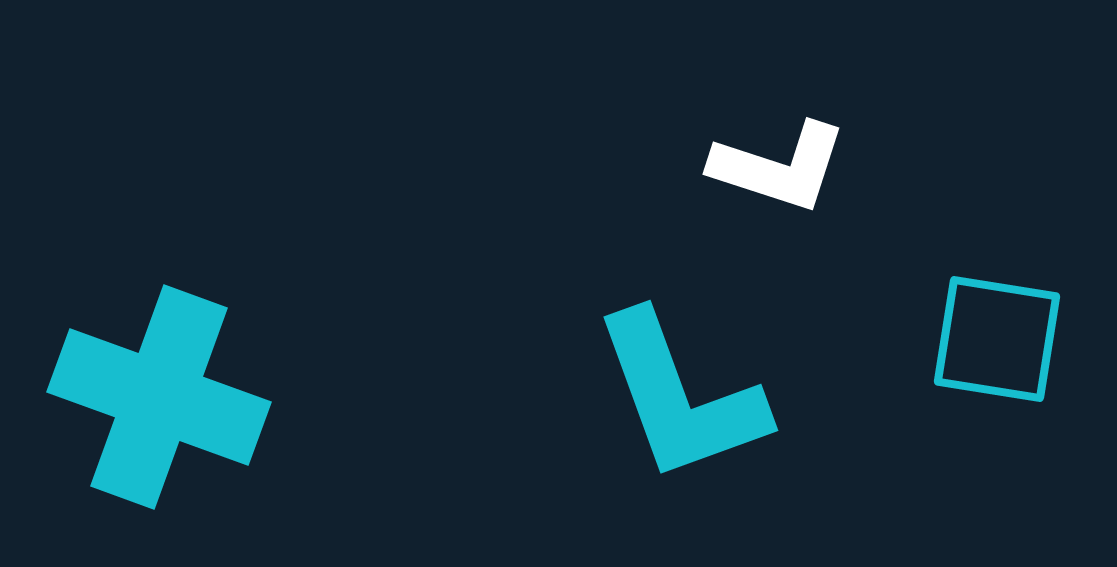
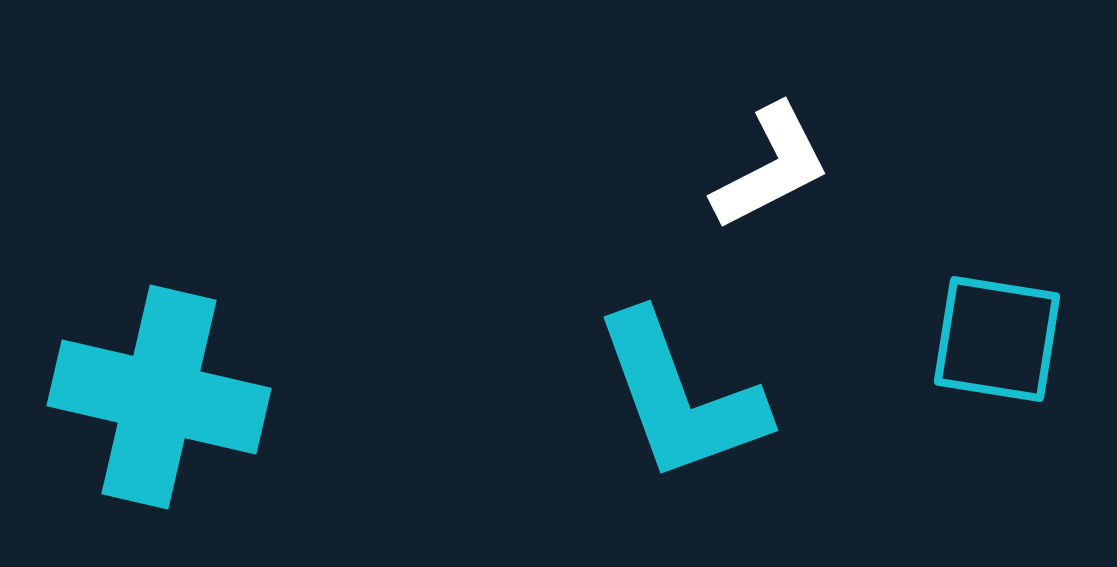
white L-shape: moved 8 px left; rotated 45 degrees counterclockwise
cyan cross: rotated 7 degrees counterclockwise
